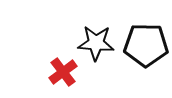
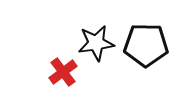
black star: rotated 12 degrees counterclockwise
